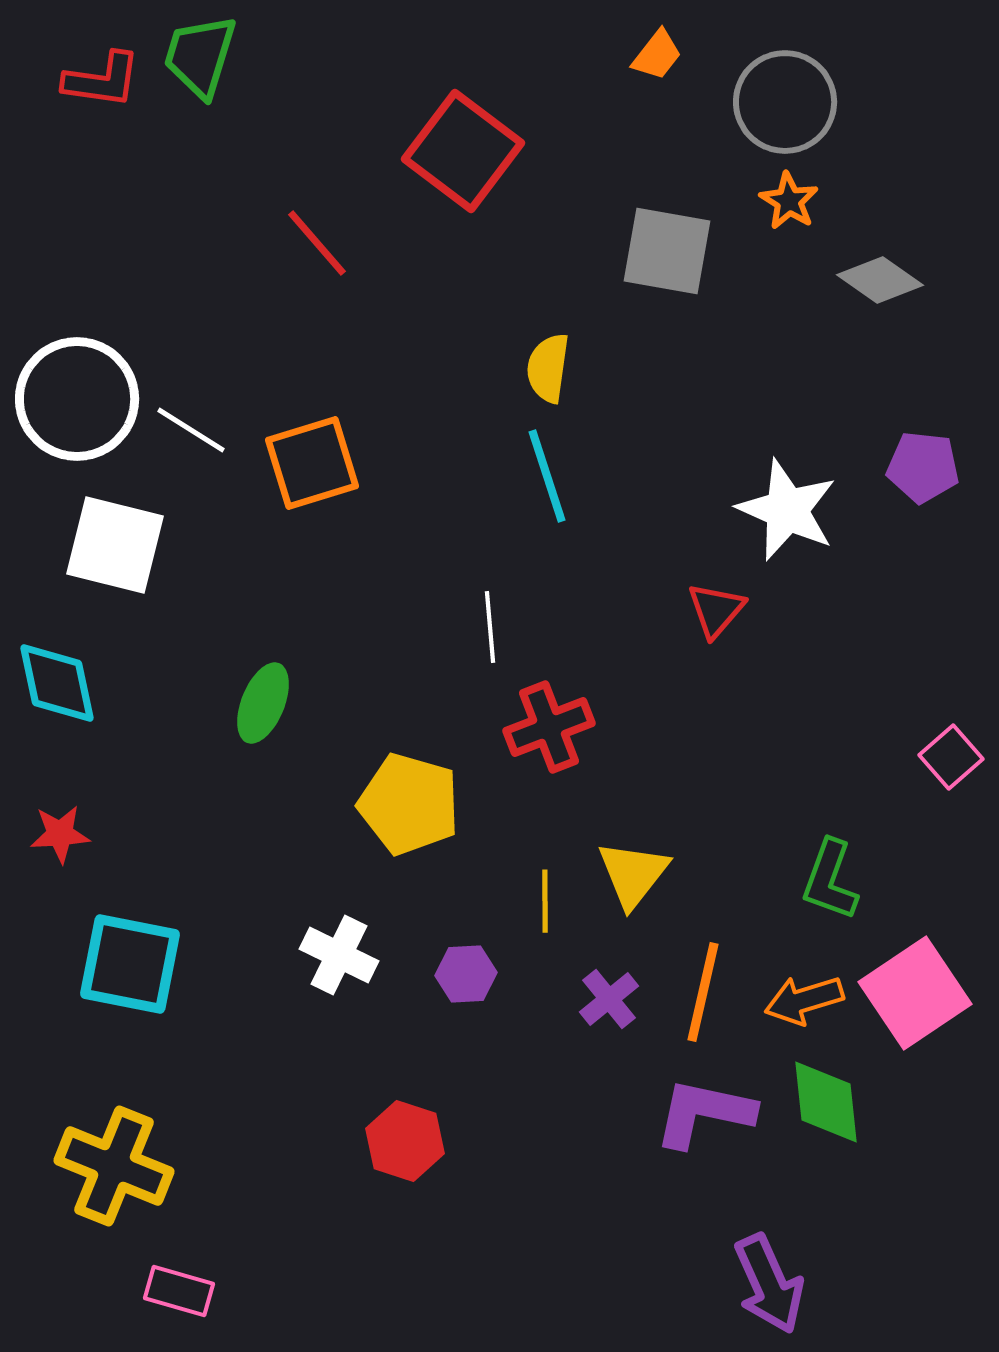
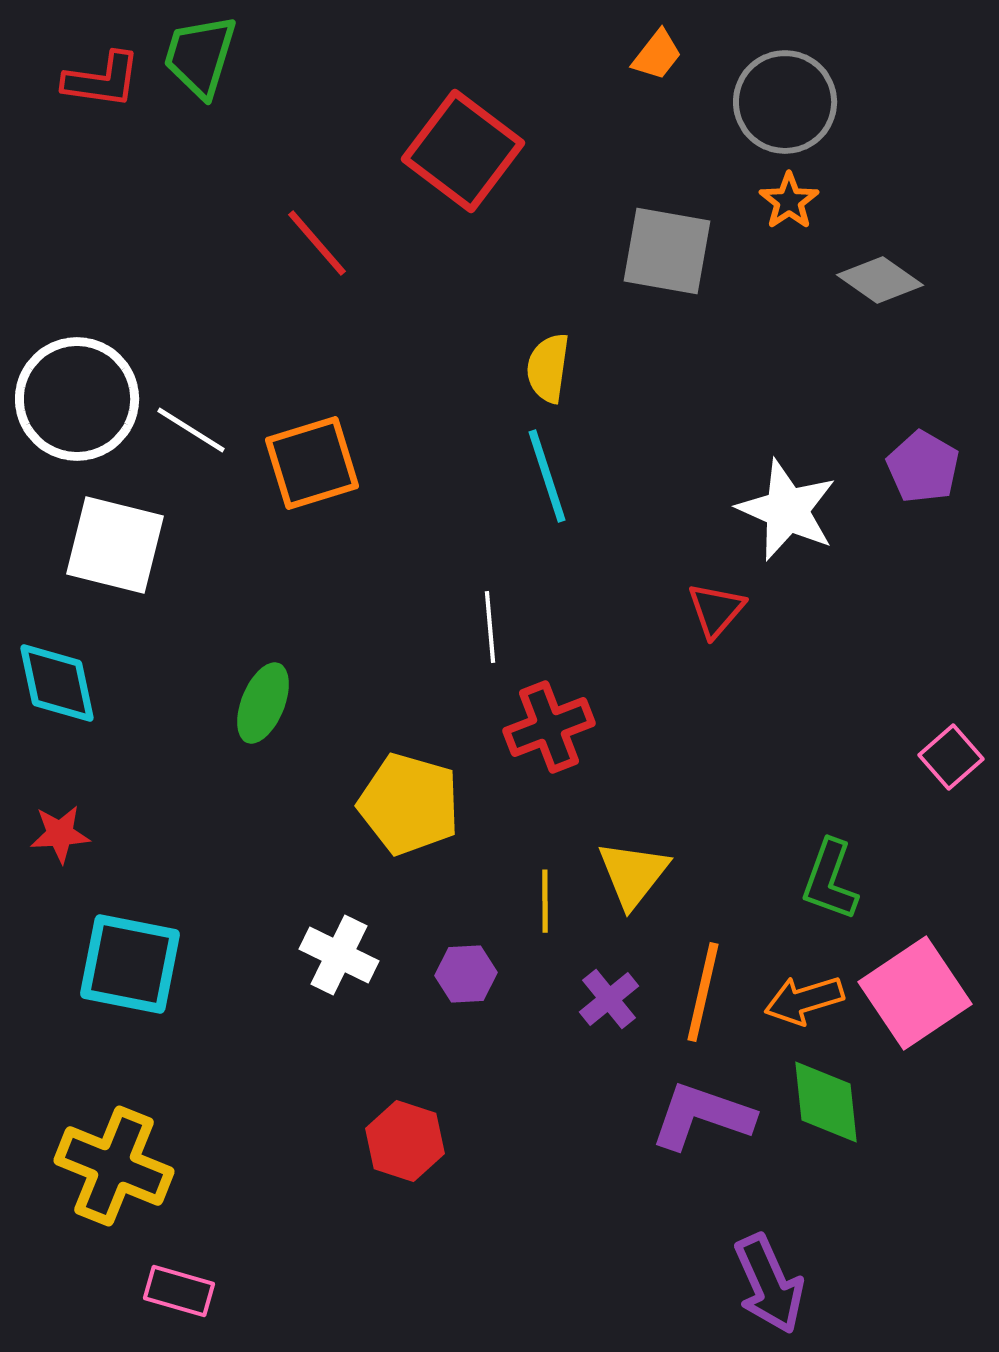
orange star at (789, 201): rotated 6 degrees clockwise
purple pentagon at (923, 467): rotated 24 degrees clockwise
purple L-shape at (704, 1113): moved 2 px left, 3 px down; rotated 7 degrees clockwise
